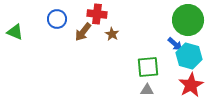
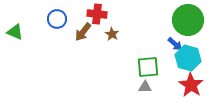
cyan hexagon: moved 1 px left, 2 px down
red star: rotated 10 degrees counterclockwise
gray triangle: moved 2 px left, 3 px up
